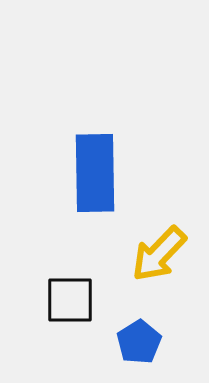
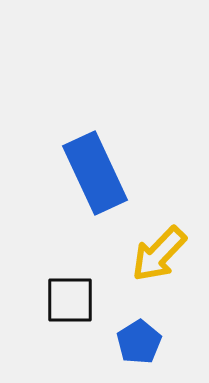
blue rectangle: rotated 24 degrees counterclockwise
